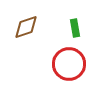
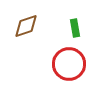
brown diamond: moved 1 px up
